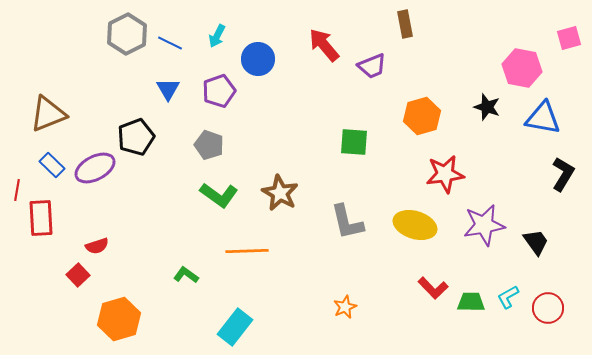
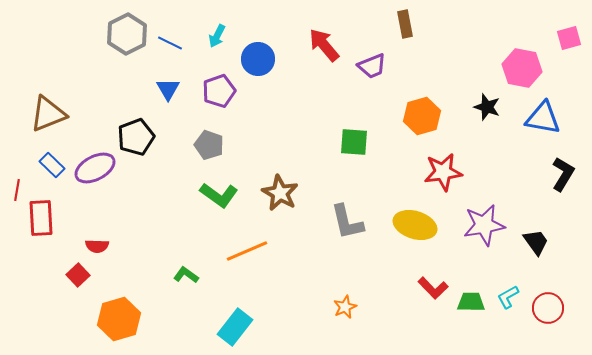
red star at (445, 174): moved 2 px left, 2 px up
red semicircle at (97, 246): rotated 20 degrees clockwise
orange line at (247, 251): rotated 21 degrees counterclockwise
